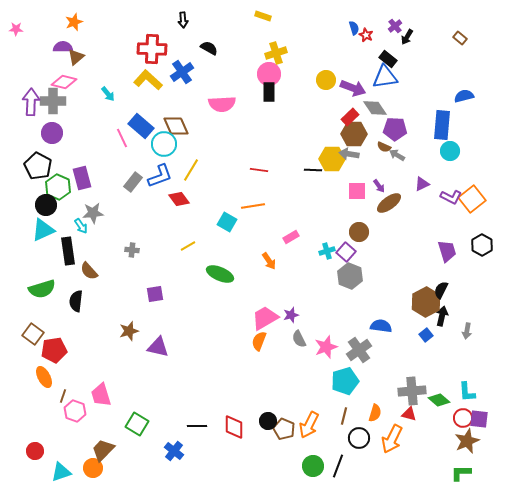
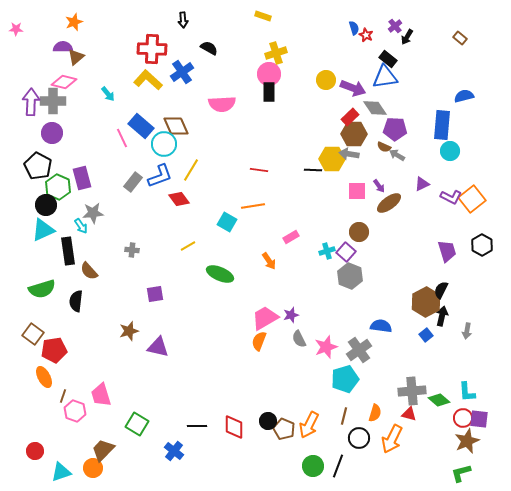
cyan pentagon at (345, 381): moved 2 px up
green L-shape at (461, 473): rotated 15 degrees counterclockwise
